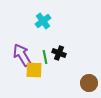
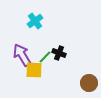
cyan cross: moved 8 px left
green line: rotated 56 degrees clockwise
